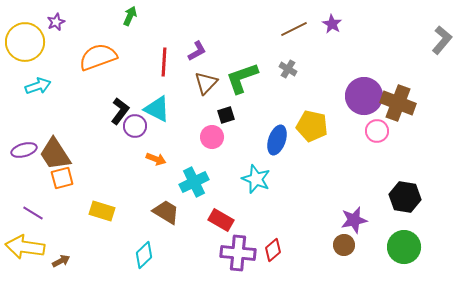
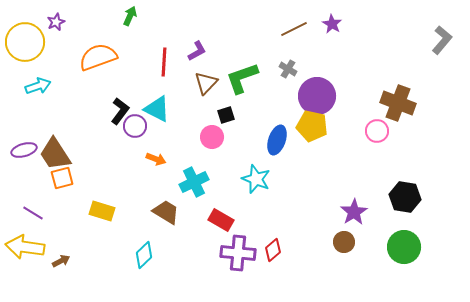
purple circle at (364, 96): moved 47 px left
purple star at (354, 220): moved 8 px up; rotated 20 degrees counterclockwise
brown circle at (344, 245): moved 3 px up
